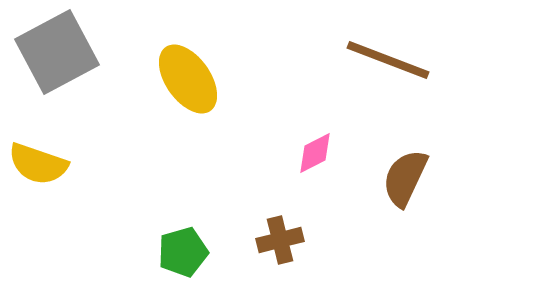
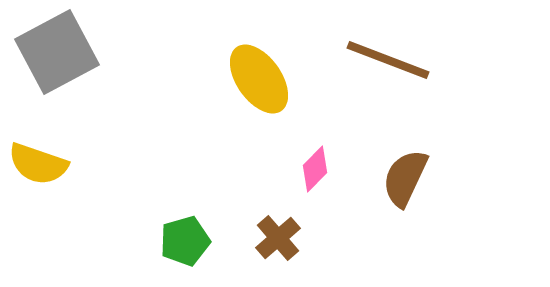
yellow ellipse: moved 71 px right
pink diamond: moved 16 px down; rotated 18 degrees counterclockwise
brown cross: moved 2 px left, 2 px up; rotated 27 degrees counterclockwise
green pentagon: moved 2 px right, 11 px up
